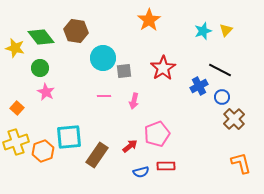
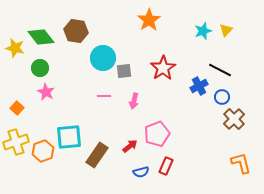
red rectangle: rotated 66 degrees counterclockwise
